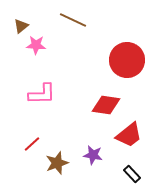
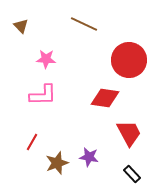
brown line: moved 11 px right, 4 px down
brown triangle: rotated 35 degrees counterclockwise
pink star: moved 10 px right, 14 px down
red circle: moved 2 px right
pink L-shape: moved 1 px right, 1 px down
red diamond: moved 1 px left, 7 px up
red trapezoid: moved 2 px up; rotated 80 degrees counterclockwise
red line: moved 2 px up; rotated 18 degrees counterclockwise
purple star: moved 4 px left, 2 px down
